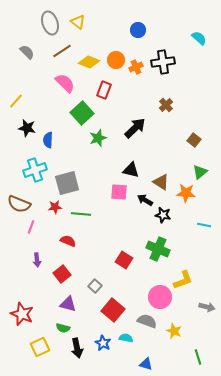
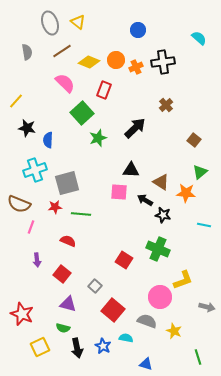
gray semicircle at (27, 52): rotated 35 degrees clockwise
black triangle at (131, 170): rotated 12 degrees counterclockwise
red square at (62, 274): rotated 12 degrees counterclockwise
blue star at (103, 343): moved 3 px down
